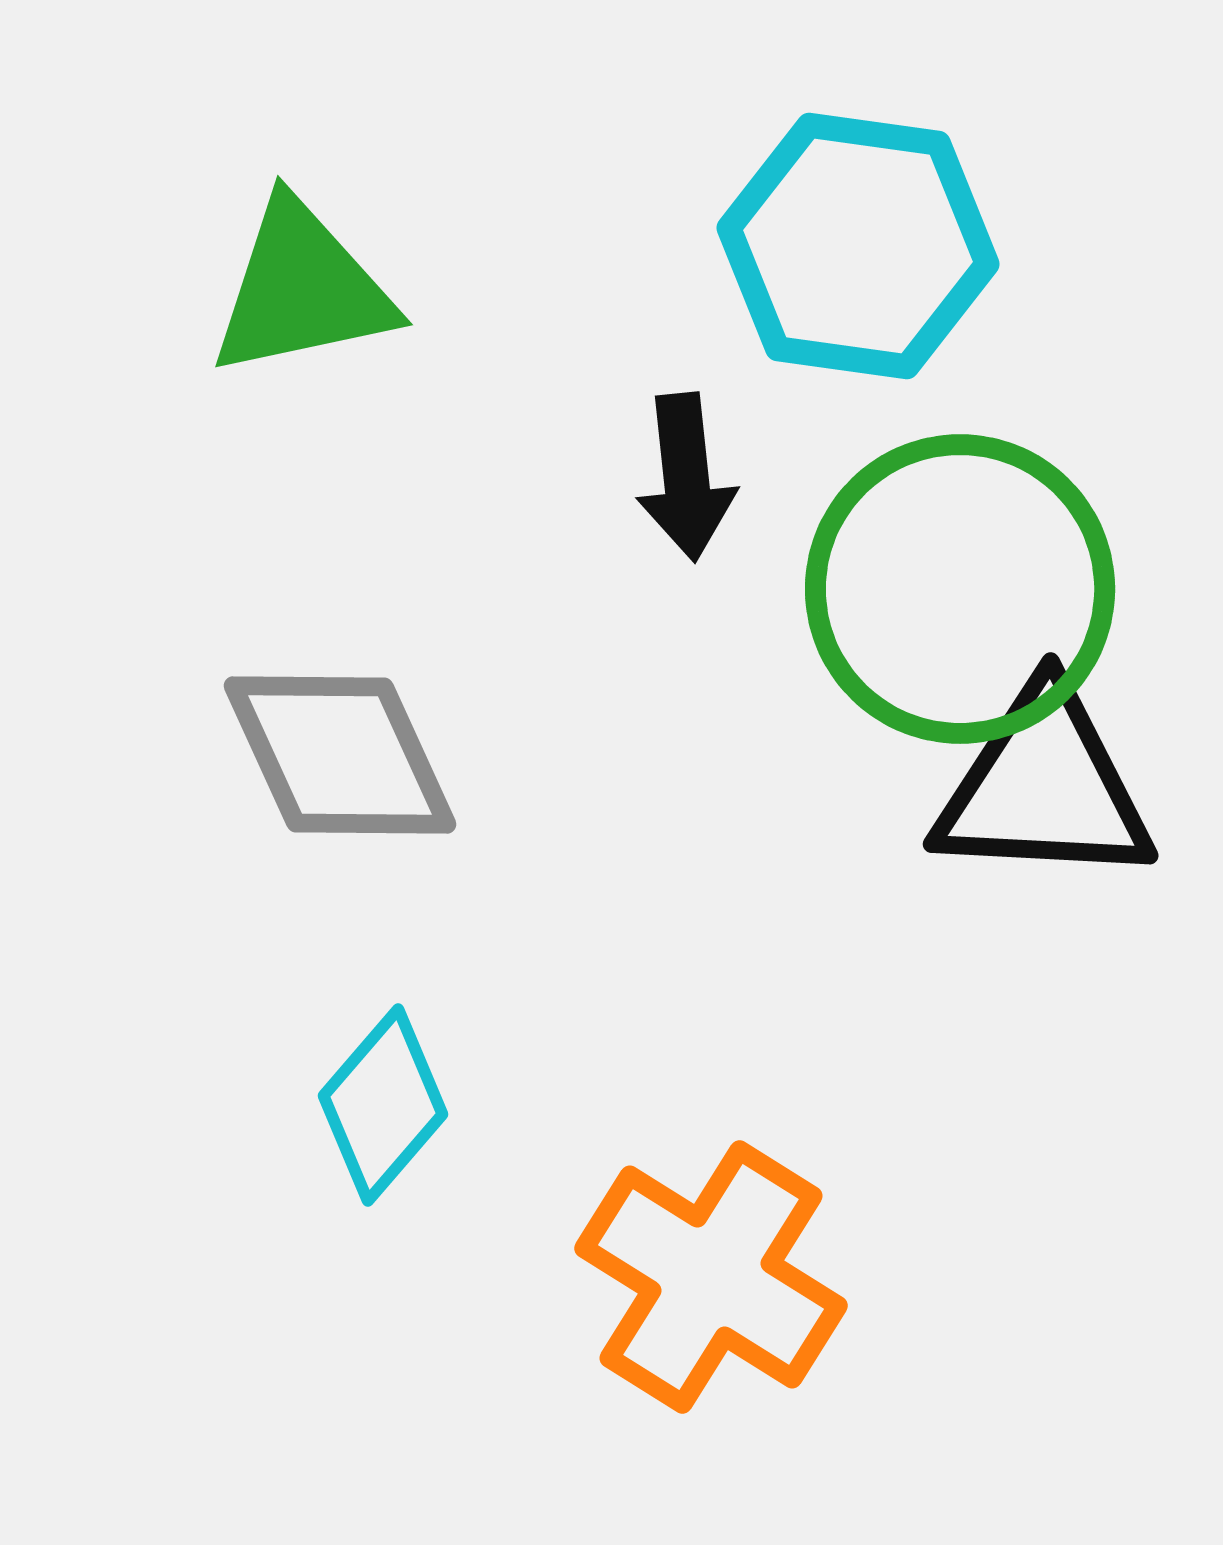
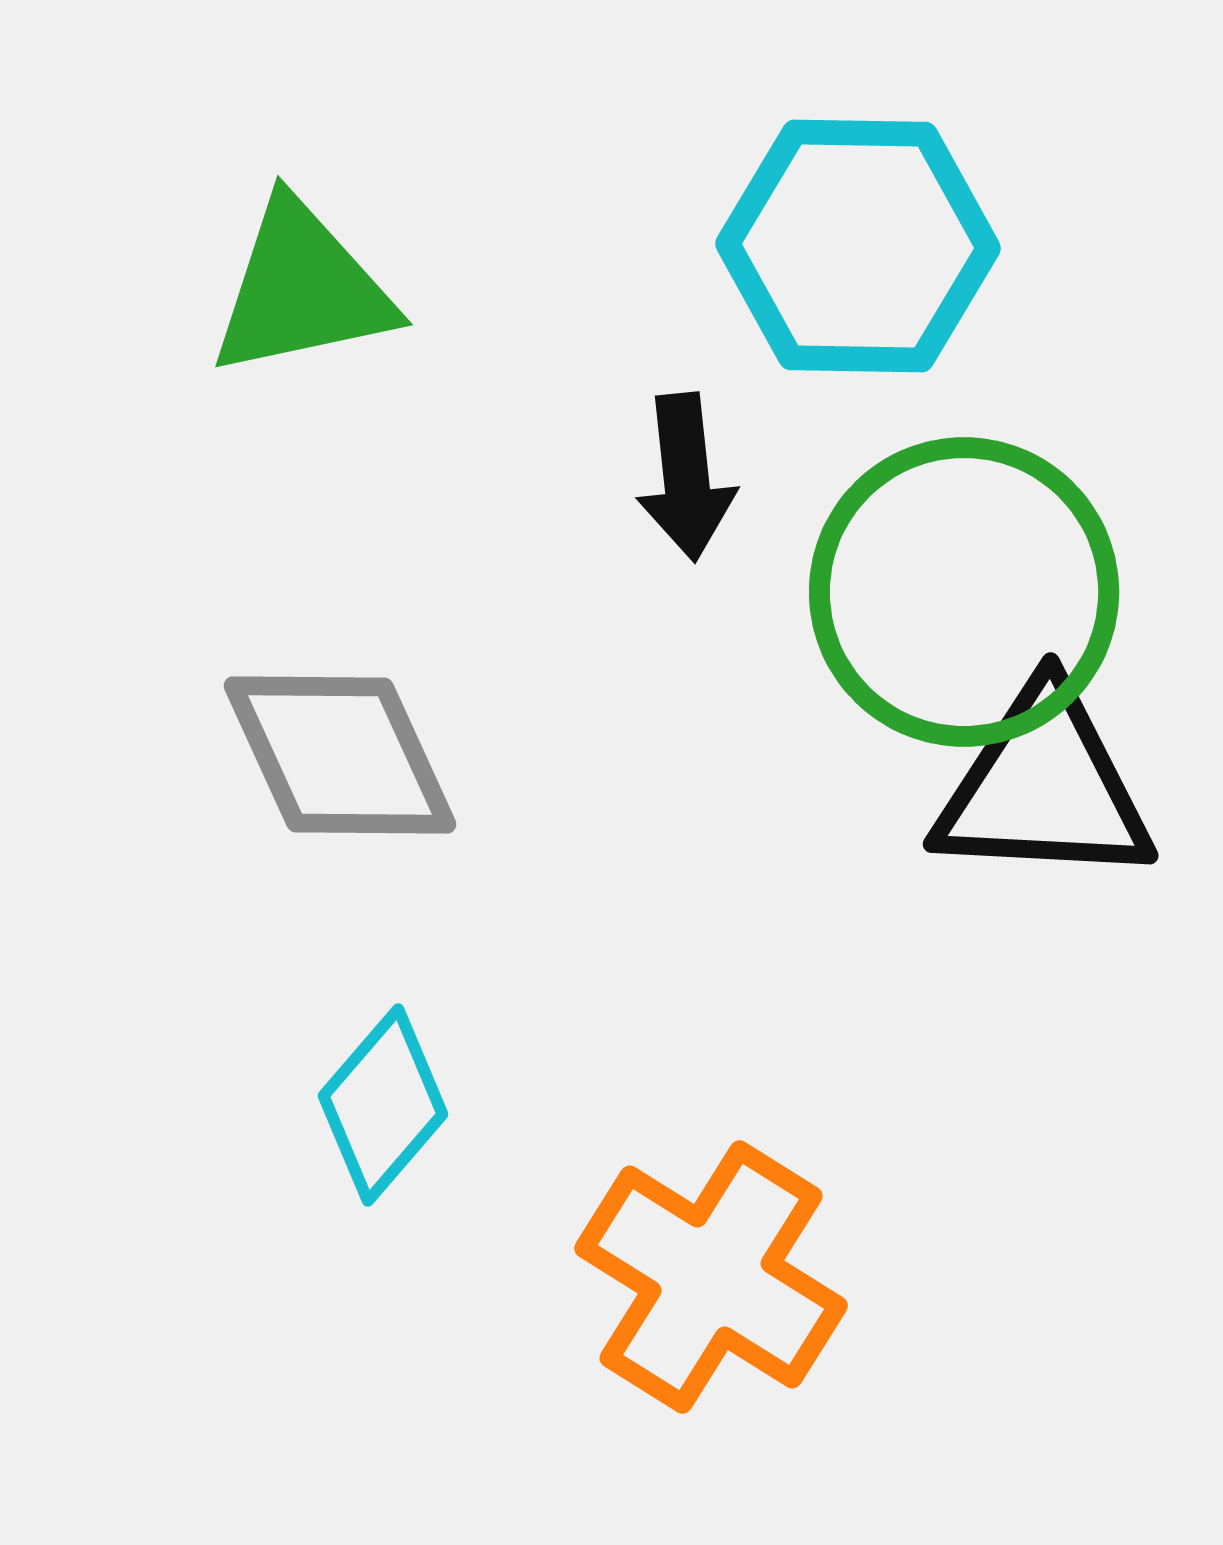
cyan hexagon: rotated 7 degrees counterclockwise
green circle: moved 4 px right, 3 px down
